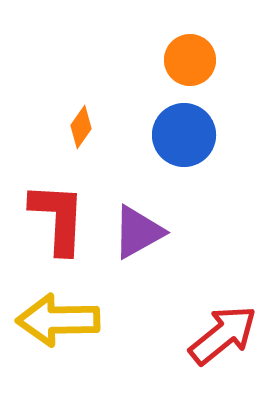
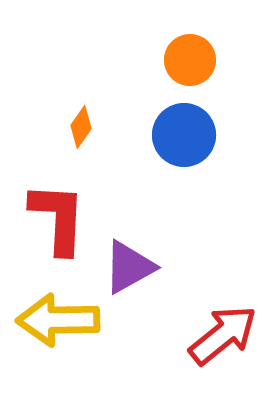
purple triangle: moved 9 px left, 35 px down
